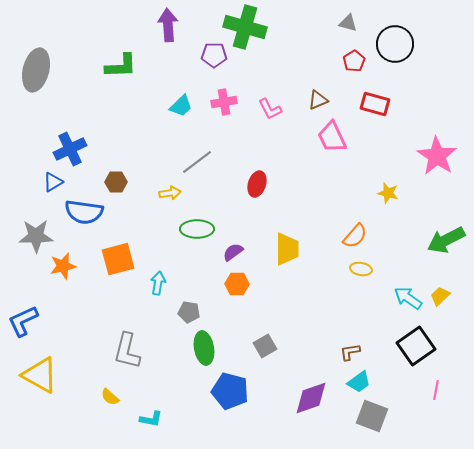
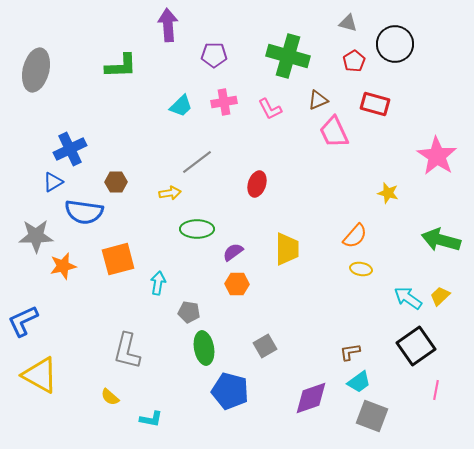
green cross at (245, 27): moved 43 px right, 29 px down
pink trapezoid at (332, 137): moved 2 px right, 5 px up
green arrow at (446, 240): moved 5 px left; rotated 42 degrees clockwise
